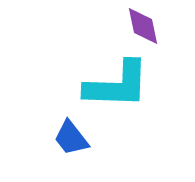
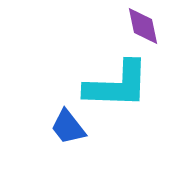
blue trapezoid: moved 3 px left, 11 px up
